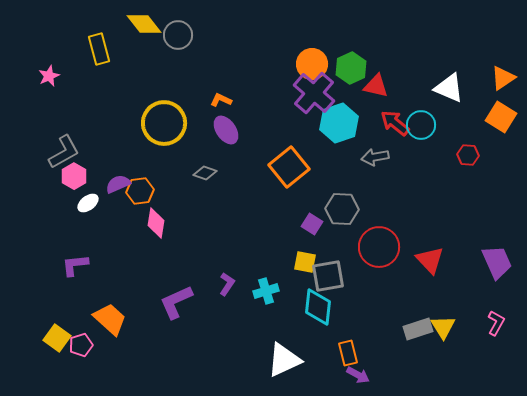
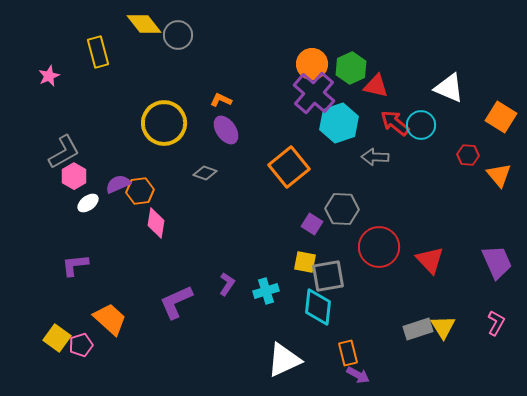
yellow rectangle at (99, 49): moved 1 px left, 3 px down
orange triangle at (503, 78): moved 4 px left, 97 px down; rotated 36 degrees counterclockwise
gray arrow at (375, 157): rotated 12 degrees clockwise
